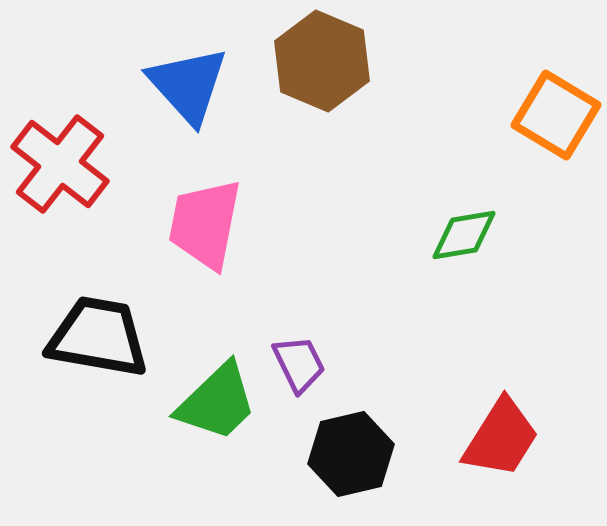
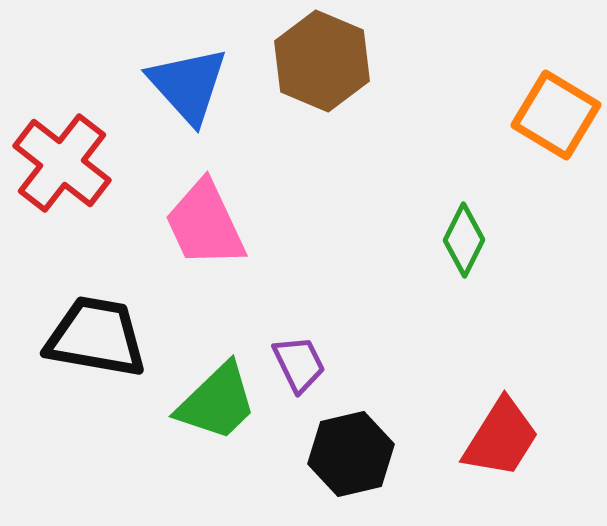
red cross: moved 2 px right, 1 px up
pink trapezoid: rotated 36 degrees counterclockwise
green diamond: moved 5 px down; rotated 54 degrees counterclockwise
black trapezoid: moved 2 px left
